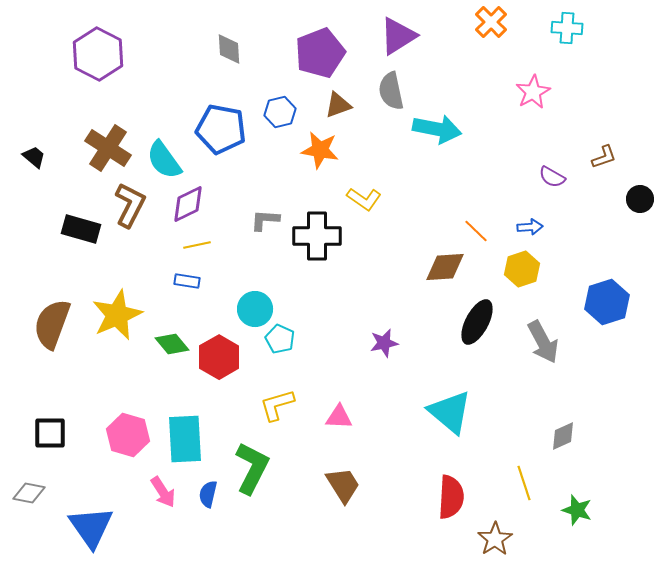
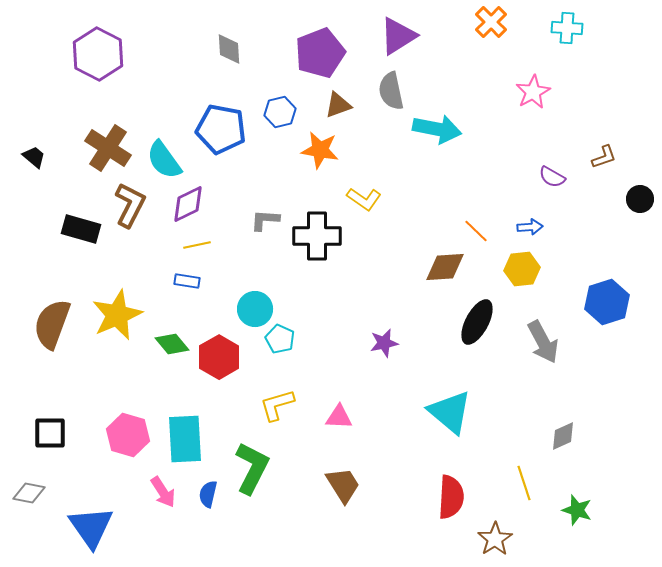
yellow hexagon at (522, 269): rotated 12 degrees clockwise
